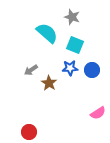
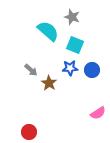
cyan semicircle: moved 1 px right, 2 px up
gray arrow: rotated 104 degrees counterclockwise
